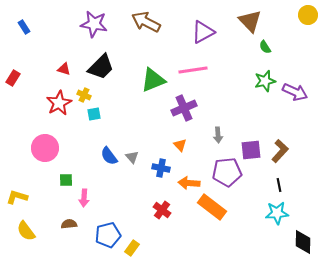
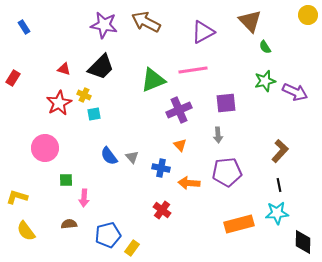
purple star: moved 10 px right, 1 px down
purple cross: moved 5 px left, 2 px down
purple square: moved 25 px left, 47 px up
orange rectangle: moved 27 px right, 17 px down; rotated 52 degrees counterclockwise
